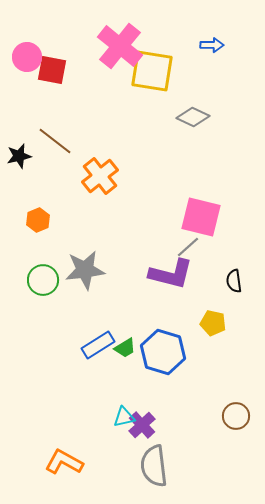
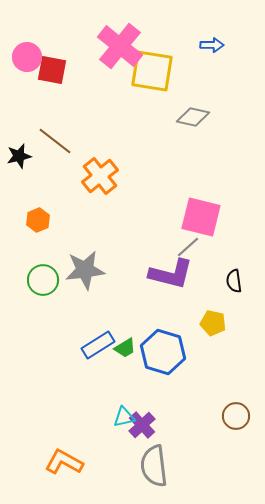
gray diamond: rotated 12 degrees counterclockwise
